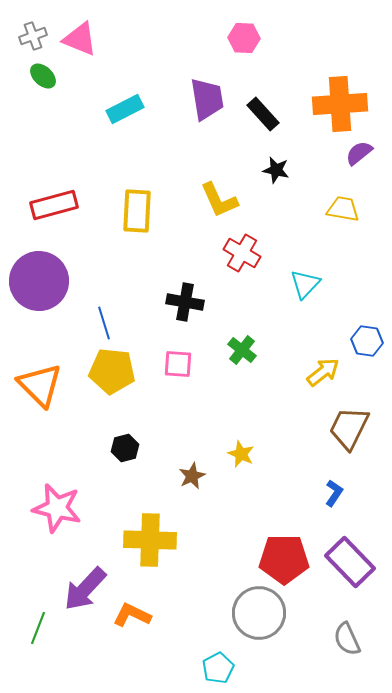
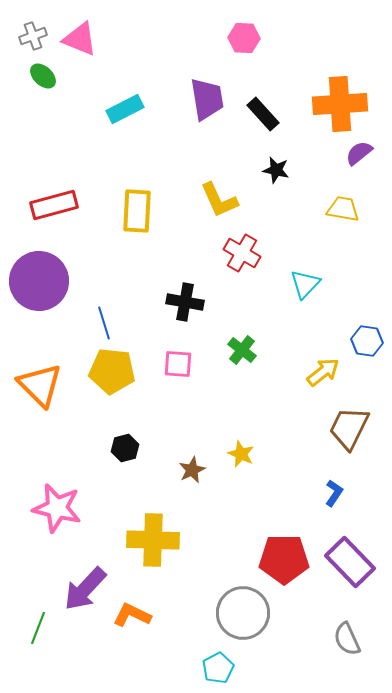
brown star: moved 6 px up
yellow cross: moved 3 px right
gray circle: moved 16 px left
